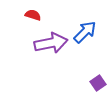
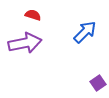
purple arrow: moved 26 px left
